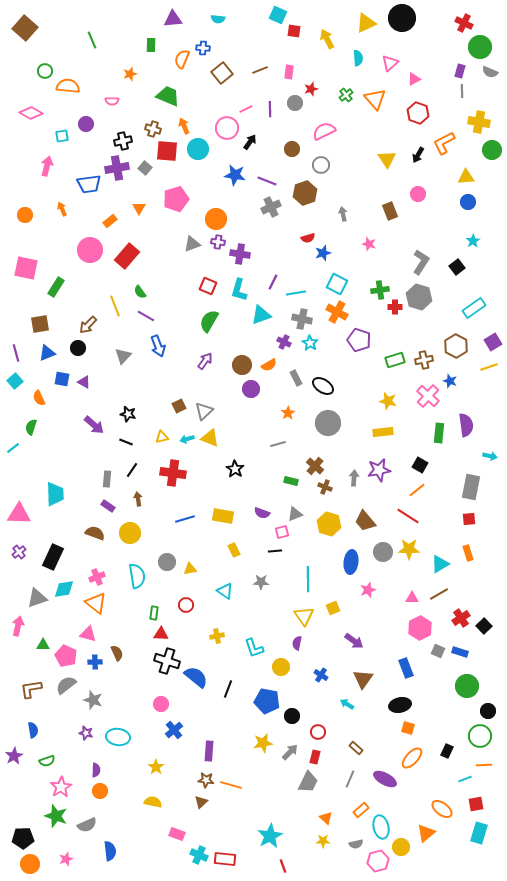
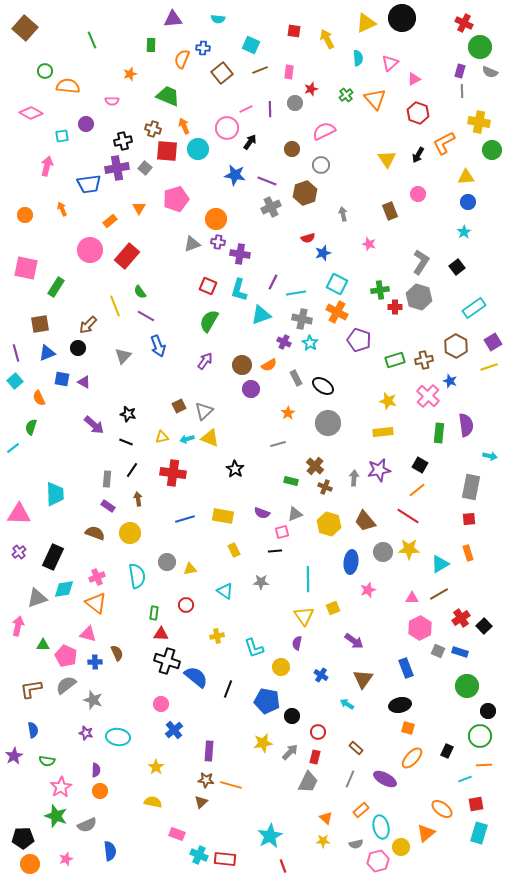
cyan square at (278, 15): moved 27 px left, 30 px down
cyan star at (473, 241): moved 9 px left, 9 px up
green semicircle at (47, 761): rotated 28 degrees clockwise
